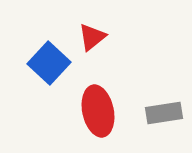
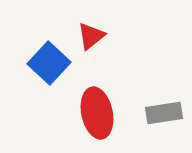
red triangle: moved 1 px left, 1 px up
red ellipse: moved 1 px left, 2 px down
